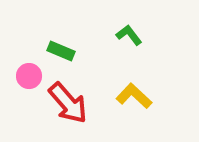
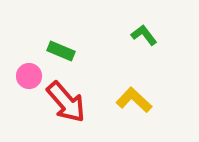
green L-shape: moved 15 px right
yellow L-shape: moved 4 px down
red arrow: moved 2 px left, 1 px up
